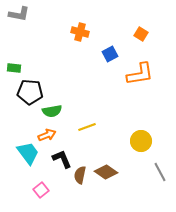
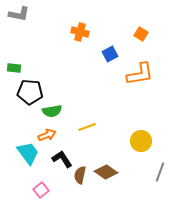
black L-shape: rotated 10 degrees counterclockwise
gray line: rotated 48 degrees clockwise
